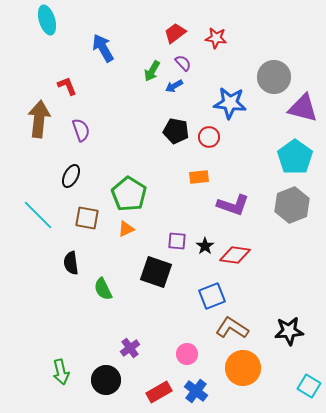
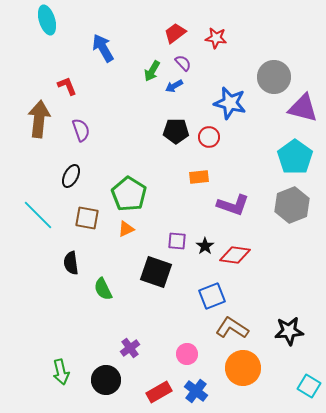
blue star at (230, 103): rotated 8 degrees clockwise
black pentagon at (176, 131): rotated 10 degrees counterclockwise
